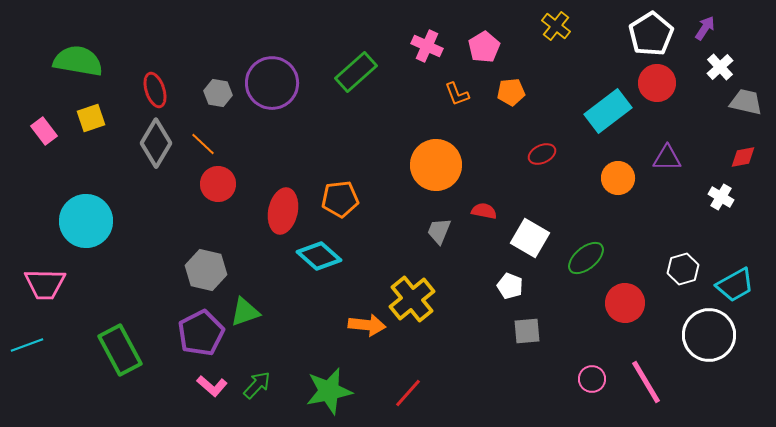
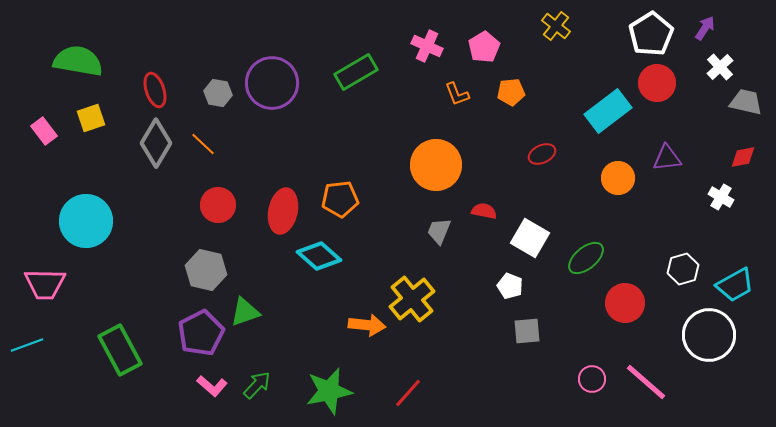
green rectangle at (356, 72): rotated 12 degrees clockwise
purple triangle at (667, 158): rotated 8 degrees counterclockwise
red circle at (218, 184): moved 21 px down
pink line at (646, 382): rotated 18 degrees counterclockwise
